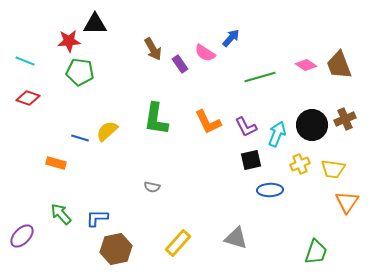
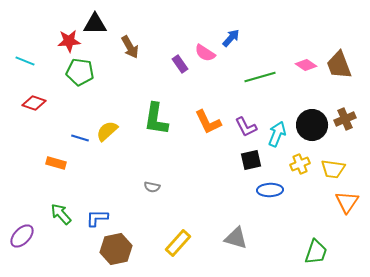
brown arrow: moved 23 px left, 2 px up
red diamond: moved 6 px right, 5 px down
